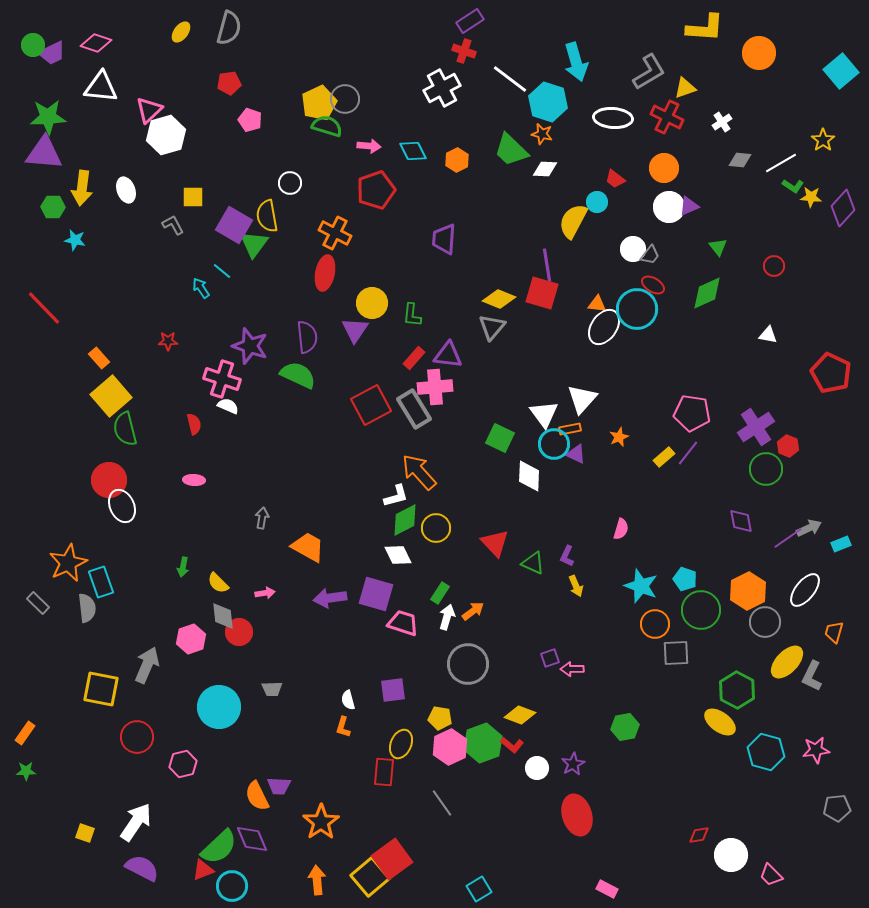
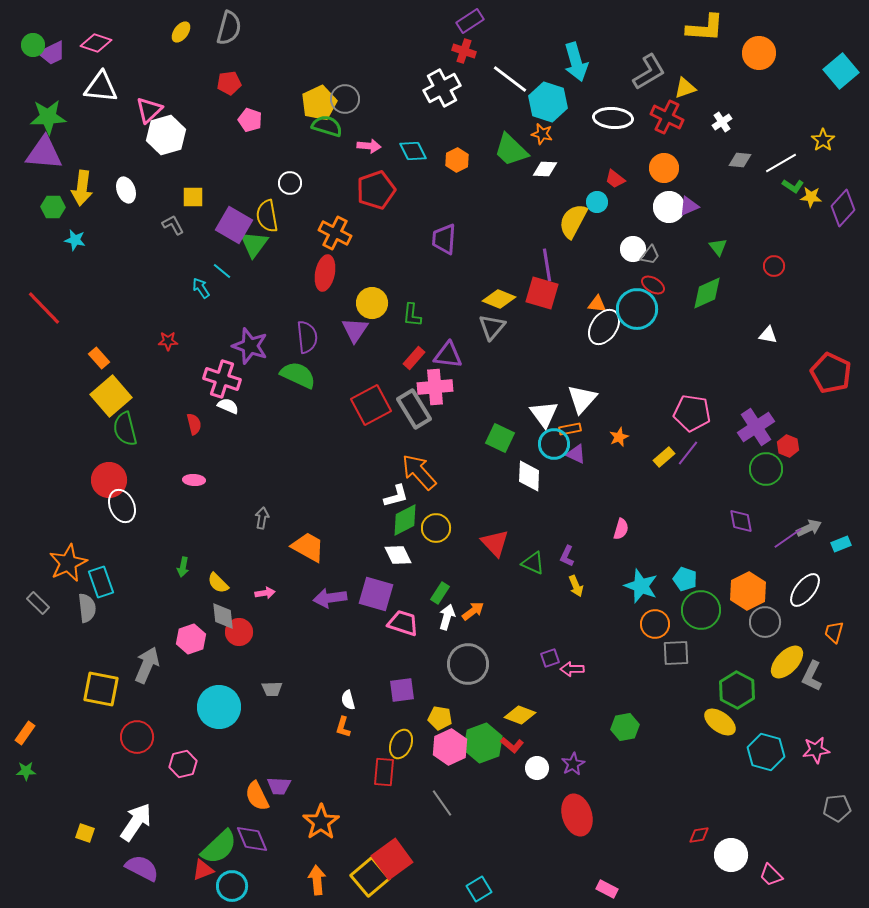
purple square at (393, 690): moved 9 px right
